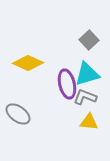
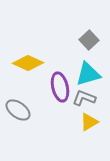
cyan triangle: moved 1 px right
purple ellipse: moved 7 px left, 3 px down
gray L-shape: moved 1 px left, 1 px down
gray ellipse: moved 4 px up
yellow triangle: rotated 36 degrees counterclockwise
